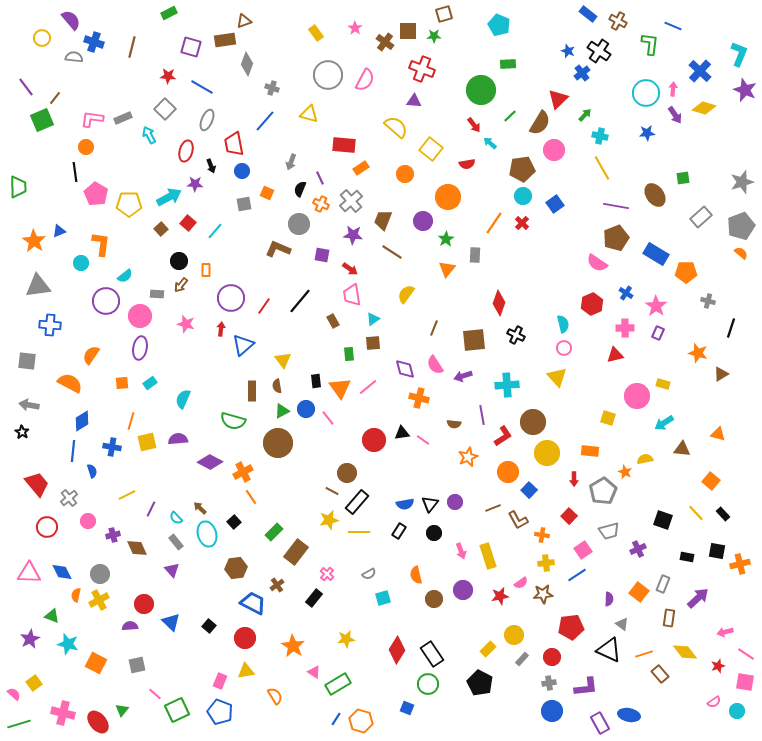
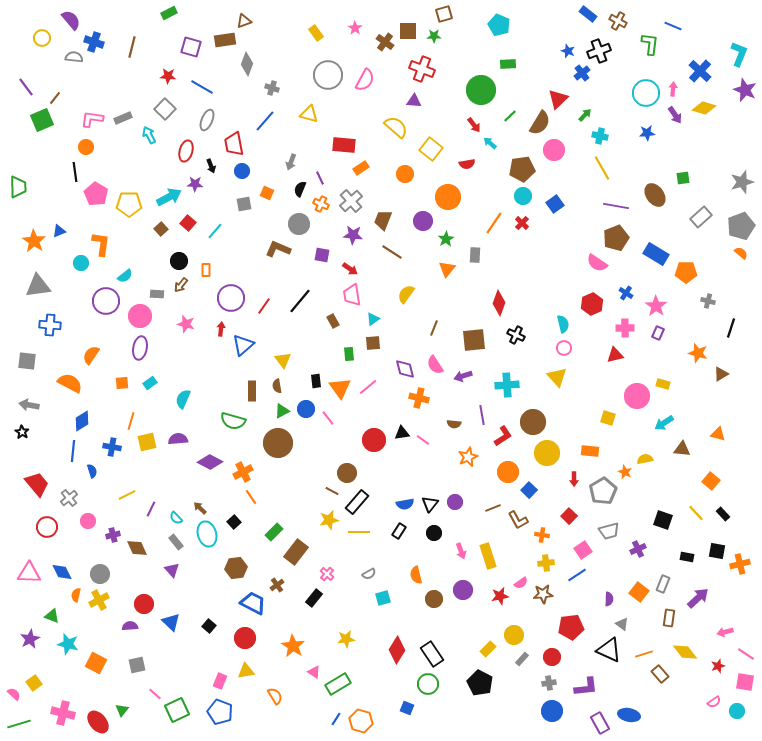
black cross at (599, 51): rotated 35 degrees clockwise
